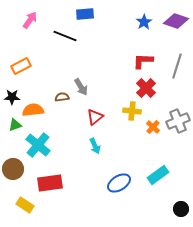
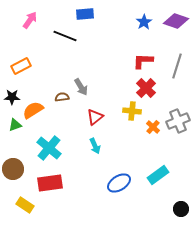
orange semicircle: rotated 25 degrees counterclockwise
cyan cross: moved 11 px right, 3 px down
